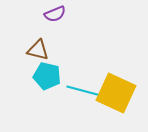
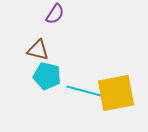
purple semicircle: rotated 35 degrees counterclockwise
yellow square: rotated 36 degrees counterclockwise
